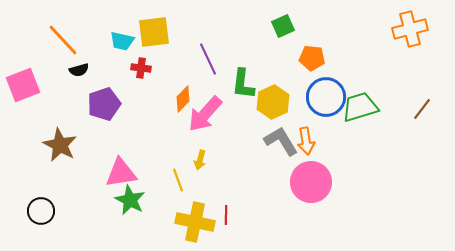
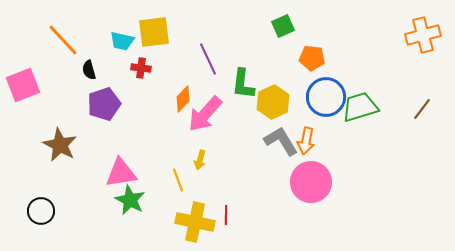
orange cross: moved 13 px right, 6 px down
black semicircle: moved 10 px right; rotated 90 degrees clockwise
orange arrow: rotated 20 degrees clockwise
